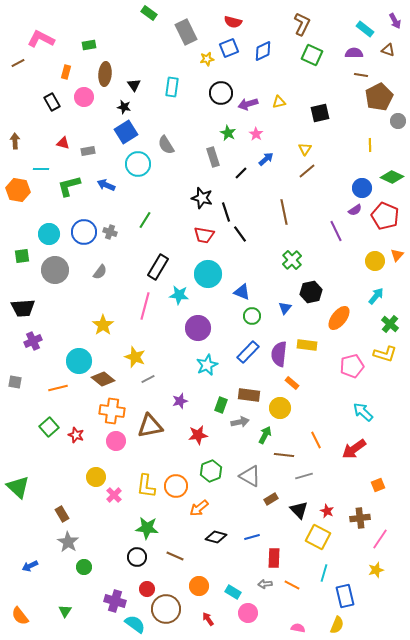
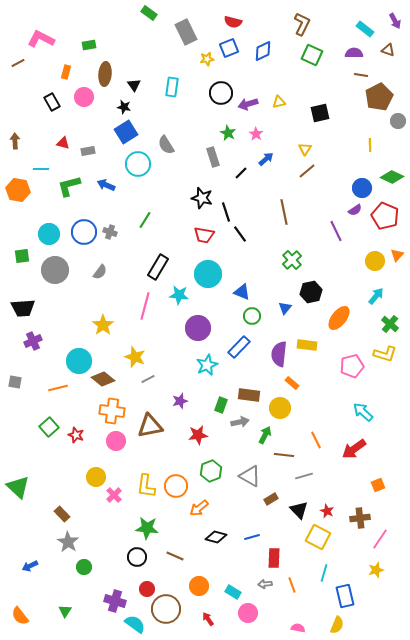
blue rectangle at (248, 352): moved 9 px left, 5 px up
brown rectangle at (62, 514): rotated 14 degrees counterclockwise
orange line at (292, 585): rotated 42 degrees clockwise
